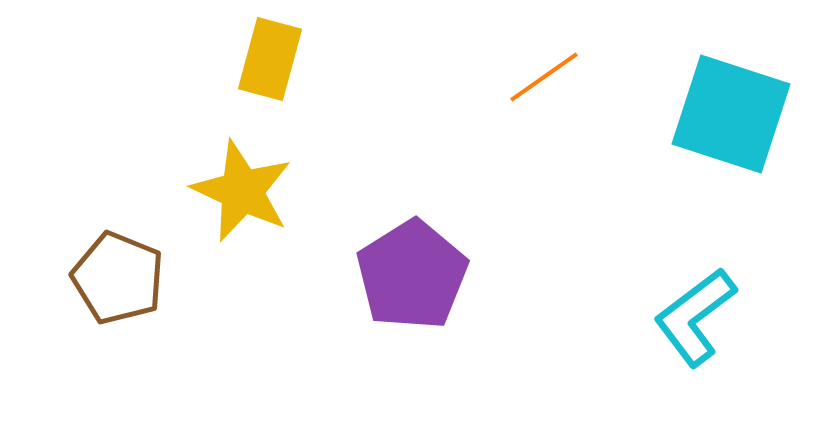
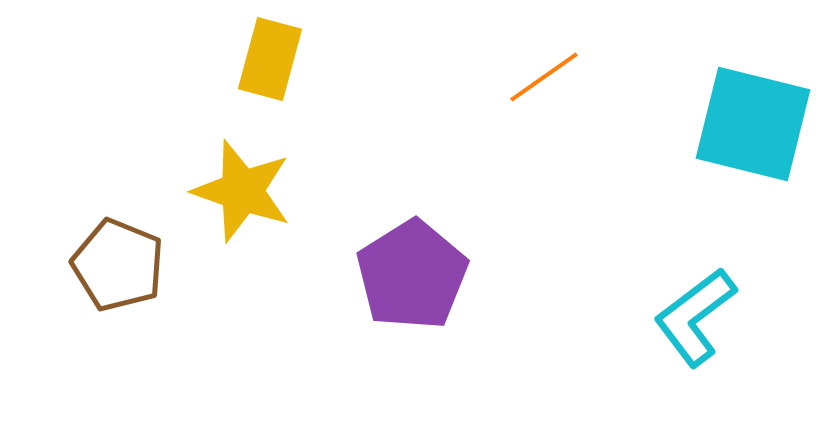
cyan square: moved 22 px right, 10 px down; rotated 4 degrees counterclockwise
yellow star: rotated 6 degrees counterclockwise
brown pentagon: moved 13 px up
